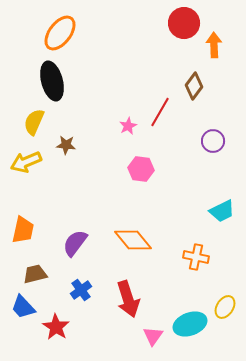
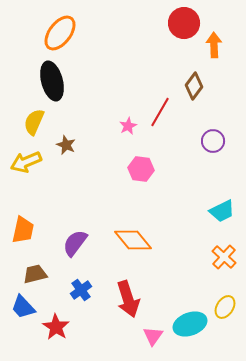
brown star: rotated 18 degrees clockwise
orange cross: moved 28 px right; rotated 30 degrees clockwise
